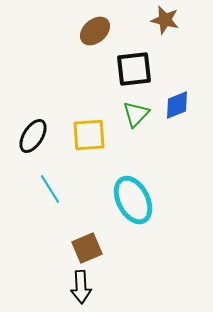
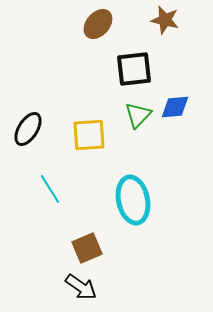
brown ellipse: moved 3 px right, 7 px up; rotated 8 degrees counterclockwise
blue diamond: moved 2 px left, 2 px down; rotated 16 degrees clockwise
green triangle: moved 2 px right, 1 px down
black ellipse: moved 5 px left, 7 px up
cyan ellipse: rotated 15 degrees clockwise
black arrow: rotated 52 degrees counterclockwise
